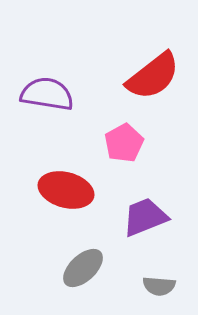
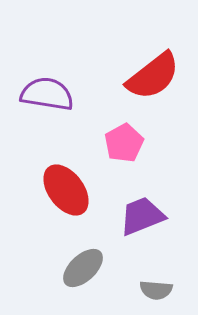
red ellipse: rotated 38 degrees clockwise
purple trapezoid: moved 3 px left, 1 px up
gray semicircle: moved 3 px left, 4 px down
